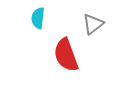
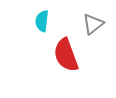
cyan semicircle: moved 4 px right, 3 px down
